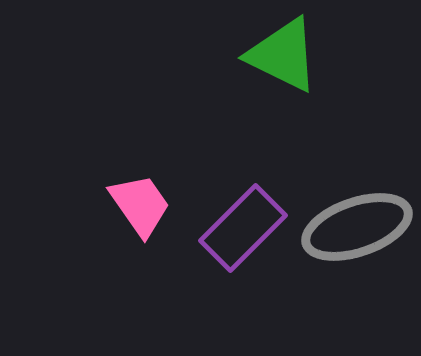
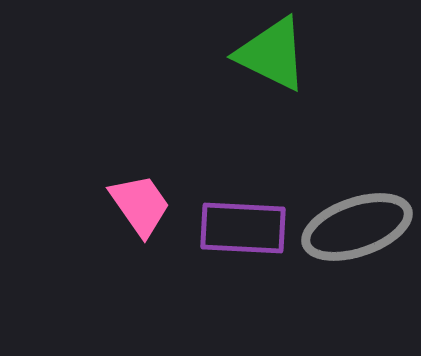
green triangle: moved 11 px left, 1 px up
purple rectangle: rotated 48 degrees clockwise
